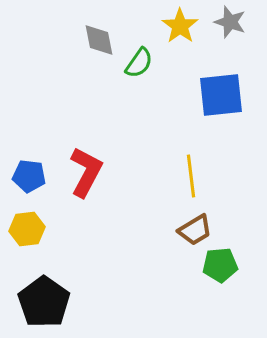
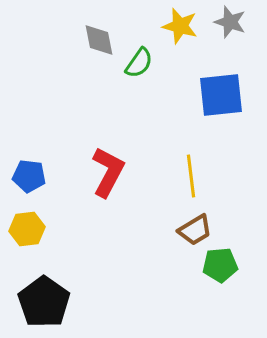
yellow star: rotated 21 degrees counterclockwise
red L-shape: moved 22 px right
